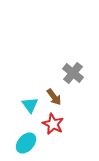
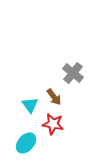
red star: rotated 15 degrees counterclockwise
